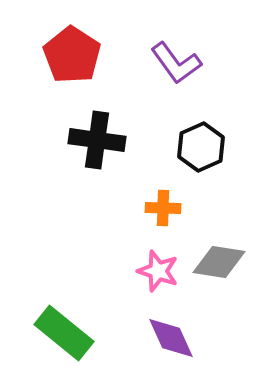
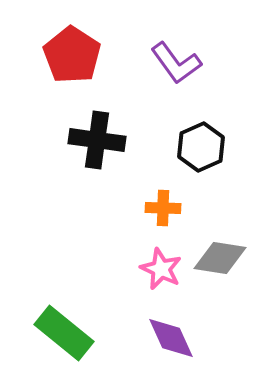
gray diamond: moved 1 px right, 4 px up
pink star: moved 3 px right, 2 px up; rotated 6 degrees clockwise
